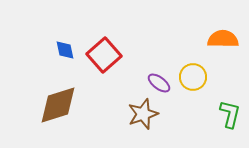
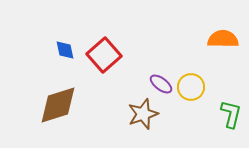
yellow circle: moved 2 px left, 10 px down
purple ellipse: moved 2 px right, 1 px down
green L-shape: moved 1 px right
